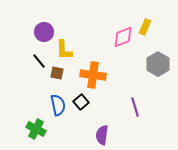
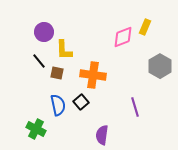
gray hexagon: moved 2 px right, 2 px down
